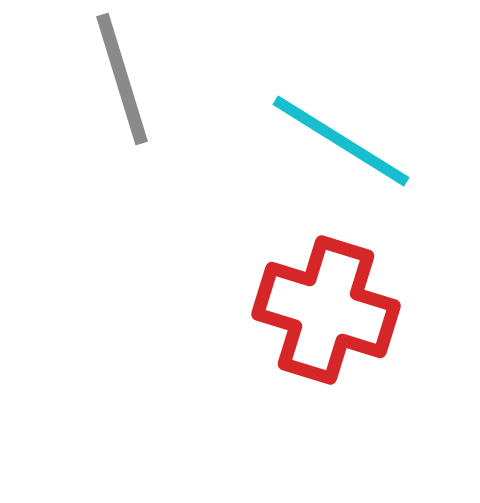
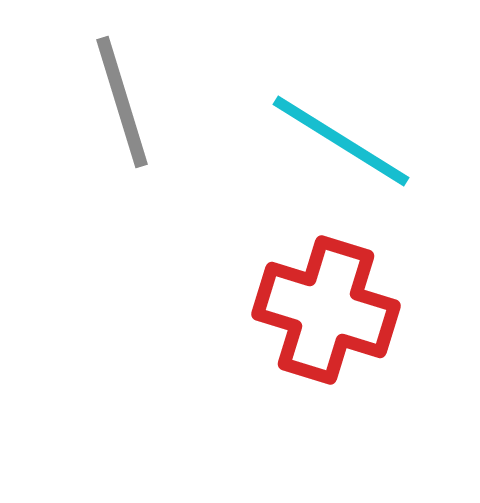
gray line: moved 23 px down
